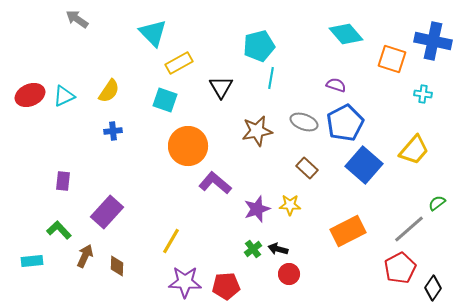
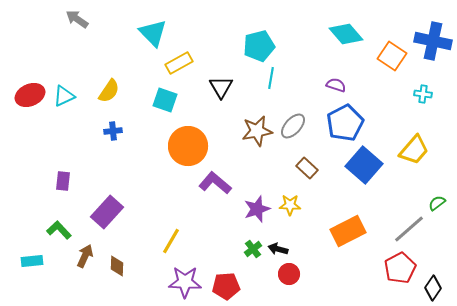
orange square at (392, 59): moved 3 px up; rotated 16 degrees clockwise
gray ellipse at (304, 122): moved 11 px left, 4 px down; rotated 68 degrees counterclockwise
